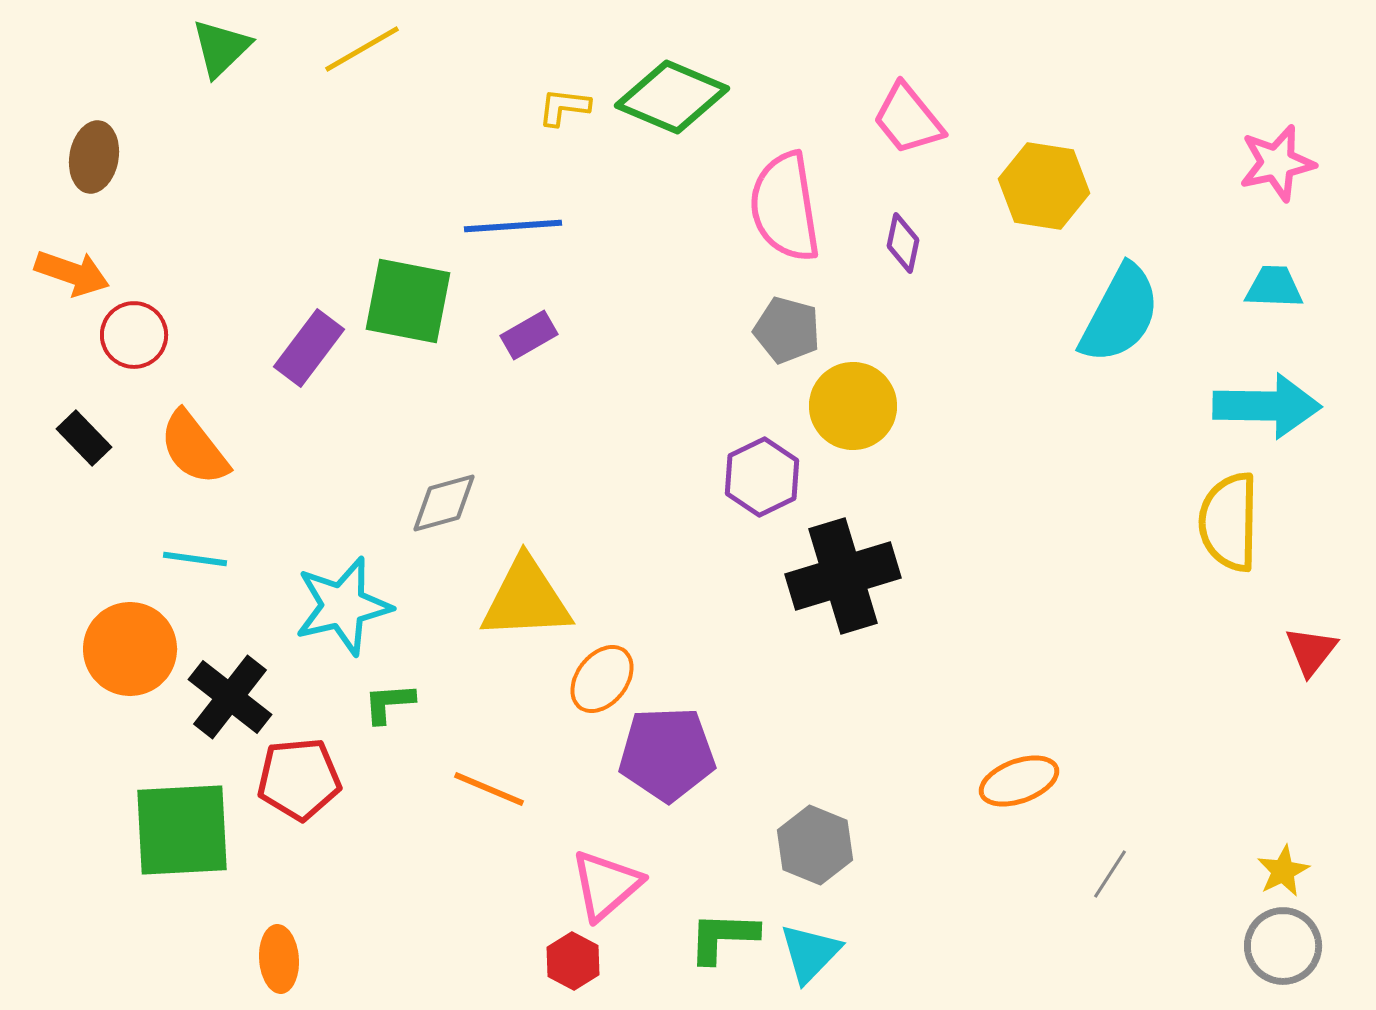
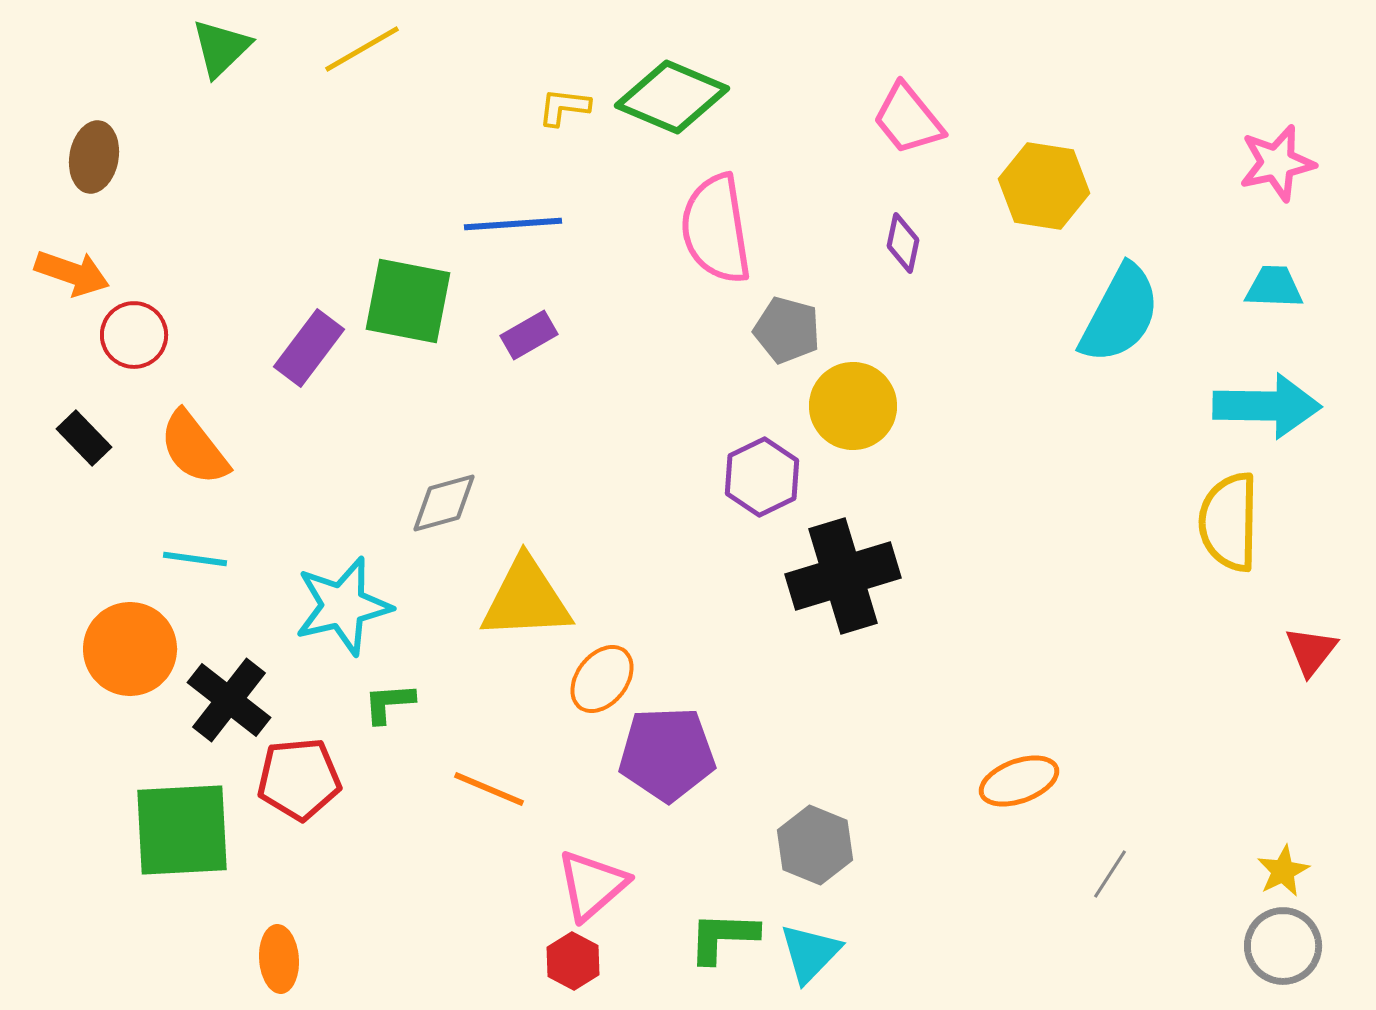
pink semicircle at (785, 207): moved 69 px left, 22 px down
blue line at (513, 226): moved 2 px up
black cross at (230, 697): moved 1 px left, 3 px down
pink triangle at (606, 885): moved 14 px left
